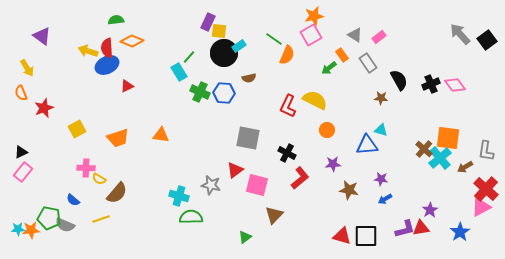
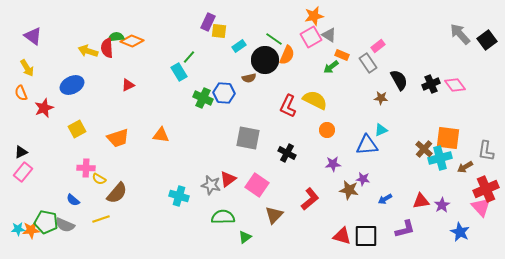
green semicircle at (116, 20): moved 17 px down
pink square at (311, 35): moved 2 px down
gray triangle at (355, 35): moved 26 px left
purple triangle at (42, 36): moved 9 px left
pink rectangle at (379, 37): moved 1 px left, 9 px down
black circle at (224, 53): moved 41 px right, 7 px down
orange rectangle at (342, 55): rotated 32 degrees counterclockwise
blue ellipse at (107, 65): moved 35 px left, 20 px down
green arrow at (329, 68): moved 2 px right, 1 px up
red triangle at (127, 86): moved 1 px right, 1 px up
green cross at (200, 92): moved 3 px right, 6 px down
cyan triangle at (381, 130): rotated 40 degrees counterclockwise
cyan cross at (440, 158): rotated 25 degrees clockwise
red triangle at (235, 170): moved 7 px left, 9 px down
red L-shape at (300, 178): moved 10 px right, 21 px down
purple star at (381, 179): moved 18 px left
pink square at (257, 185): rotated 20 degrees clockwise
red cross at (486, 189): rotated 25 degrees clockwise
pink triangle at (481, 207): rotated 45 degrees counterclockwise
purple star at (430, 210): moved 12 px right, 5 px up
green semicircle at (191, 217): moved 32 px right
green pentagon at (49, 218): moved 3 px left, 4 px down
red triangle at (421, 228): moved 27 px up
blue star at (460, 232): rotated 12 degrees counterclockwise
